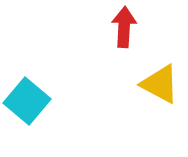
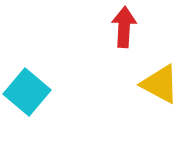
cyan square: moved 9 px up
